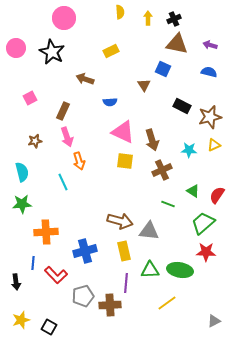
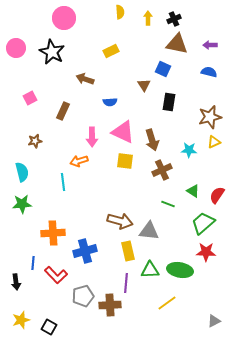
purple arrow at (210, 45): rotated 16 degrees counterclockwise
black rectangle at (182, 106): moved 13 px left, 4 px up; rotated 72 degrees clockwise
pink arrow at (67, 137): moved 25 px right; rotated 18 degrees clockwise
yellow triangle at (214, 145): moved 3 px up
orange arrow at (79, 161): rotated 90 degrees clockwise
cyan line at (63, 182): rotated 18 degrees clockwise
orange cross at (46, 232): moved 7 px right, 1 px down
yellow rectangle at (124, 251): moved 4 px right
